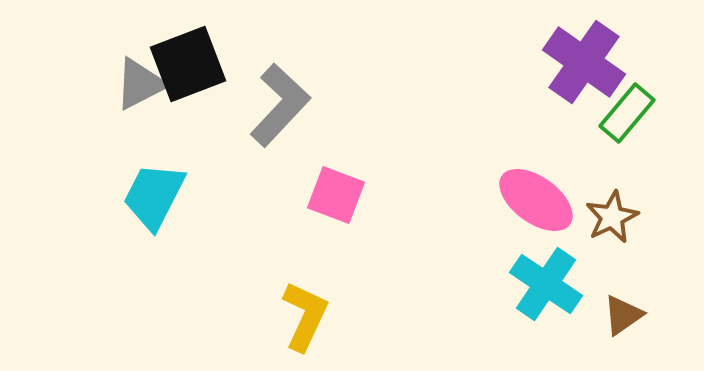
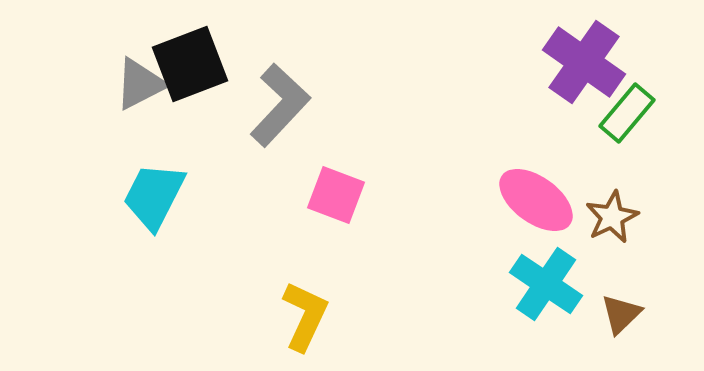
black square: moved 2 px right
brown triangle: moved 2 px left, 1 px up; rotated 9 degrees counterclockwise
